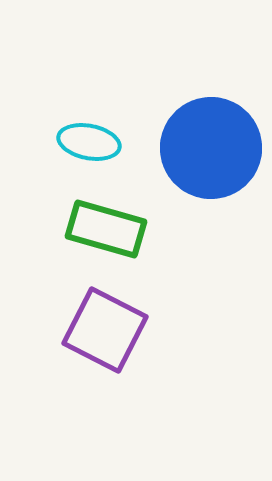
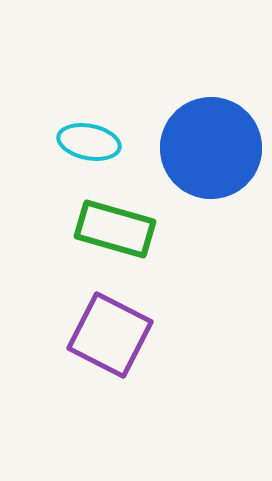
green rectangle: moved 9 px right
purple square: moved 5 px right, 5 px down
